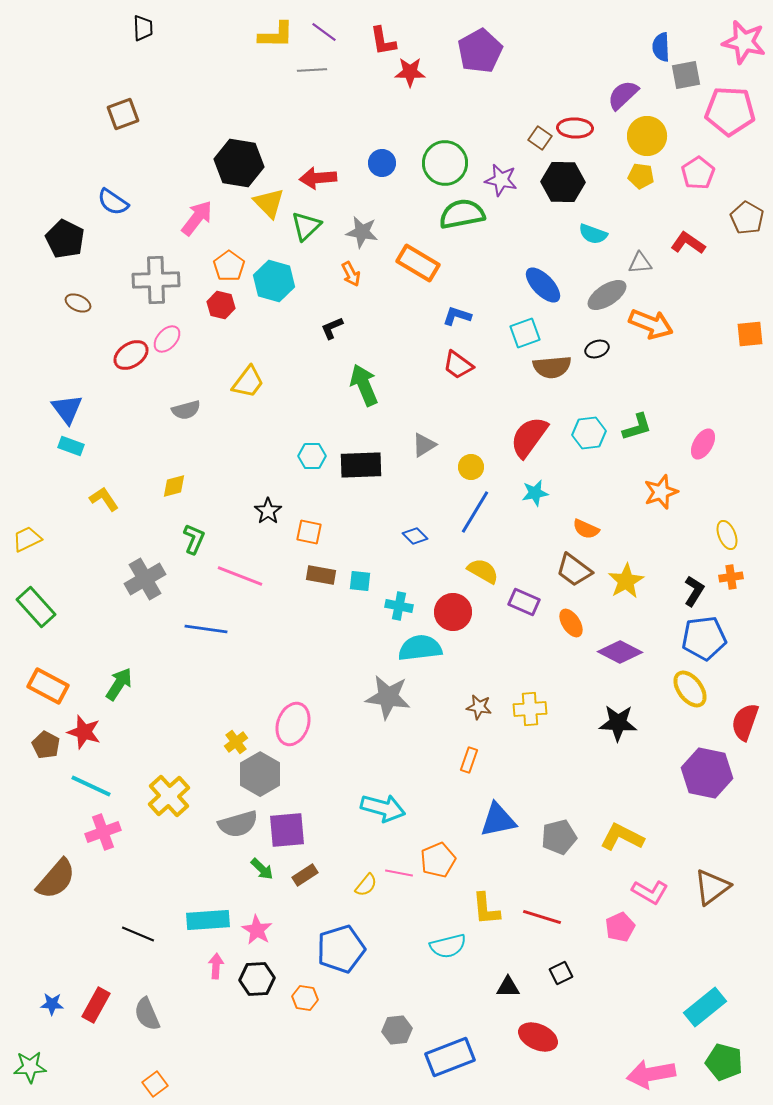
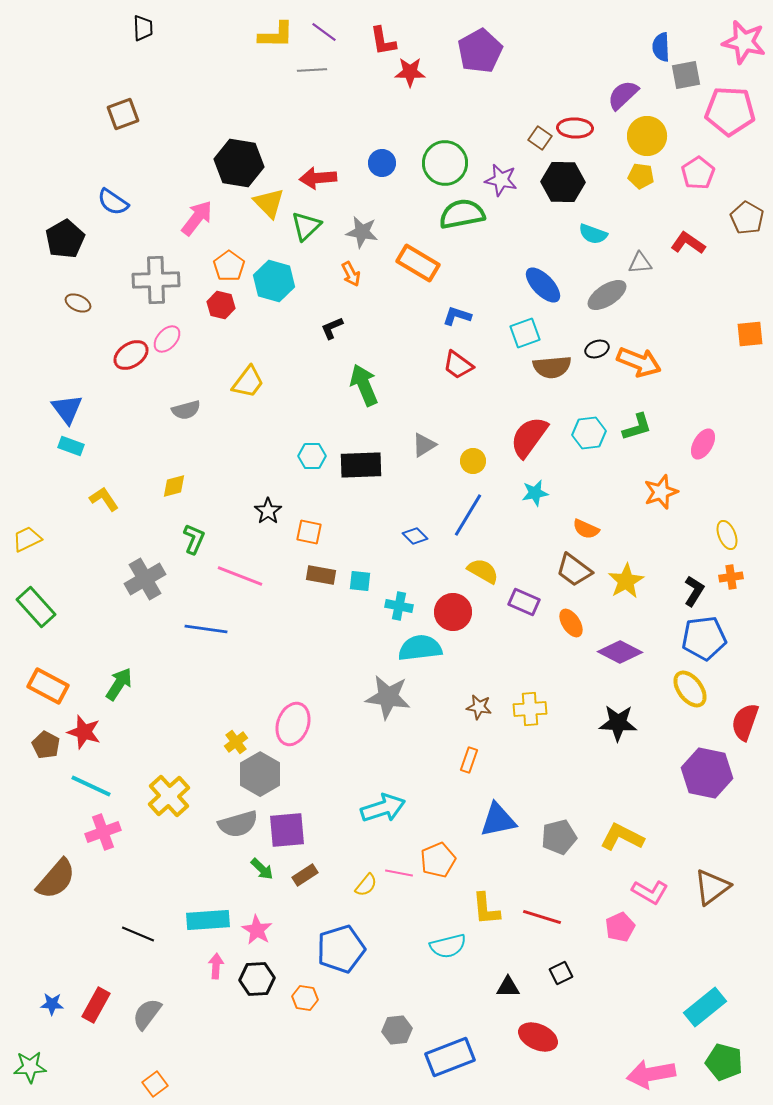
black pentagon at (65, 239): rotated 15 degrees clockwise
orange arrow at (651, 324): moved 12 px left, 38 px down
yellow circle at (471, 467): moved 2 px right, 6 px up
blue line at (475, 512): moved 7 px left, 3 px down
cyan arrow at (383, 808): rotated 33 degrees counterclockwise
gray semicircle at (147, 1014): rotated 60 degrees clockwise
